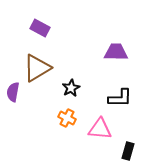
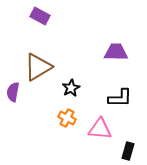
purple rectangle: moved 12 px up
brown triangle: moved 1 px right, 1 px up
